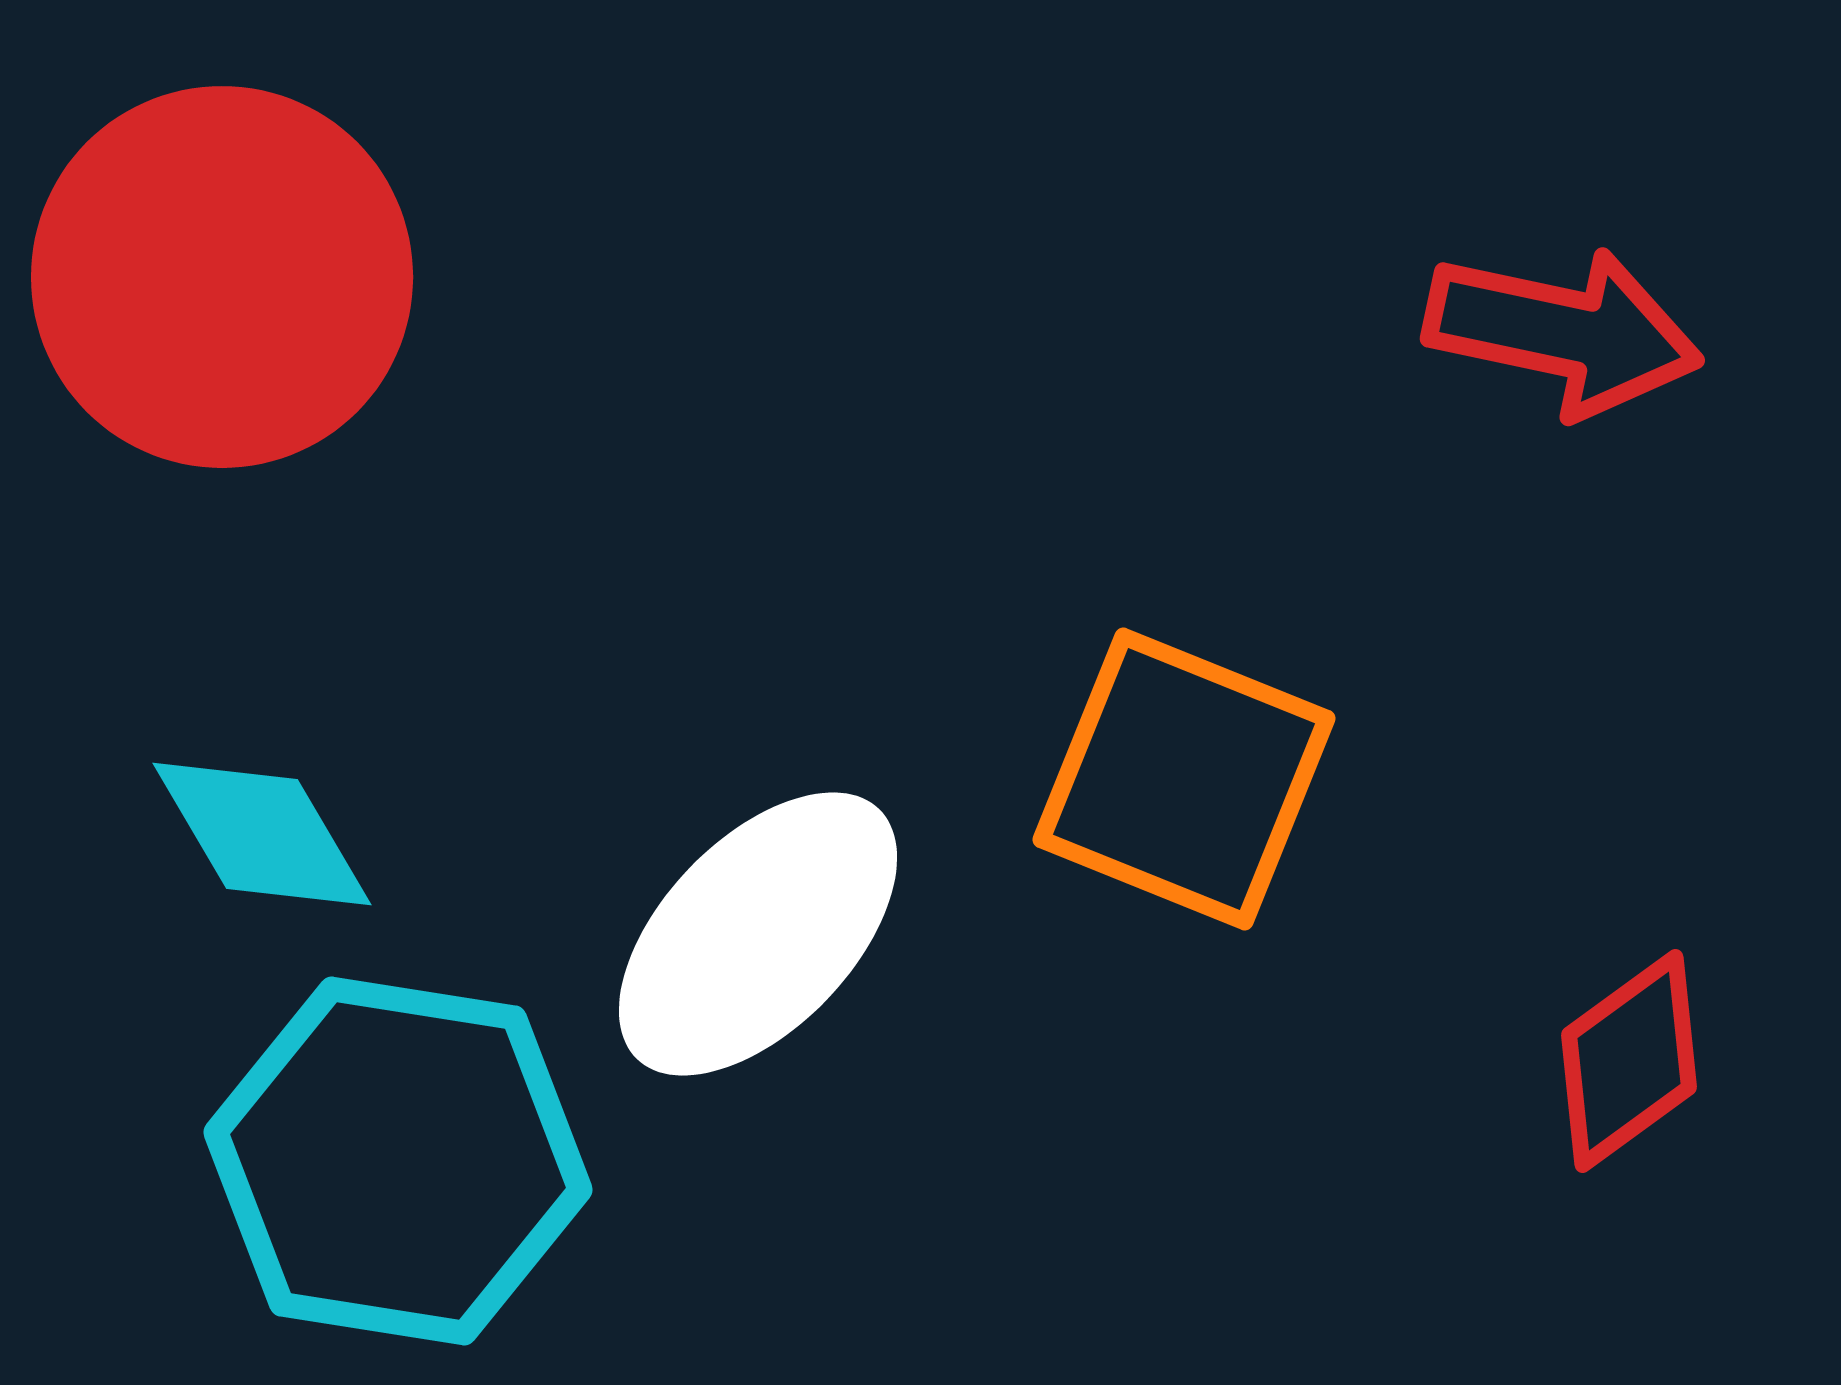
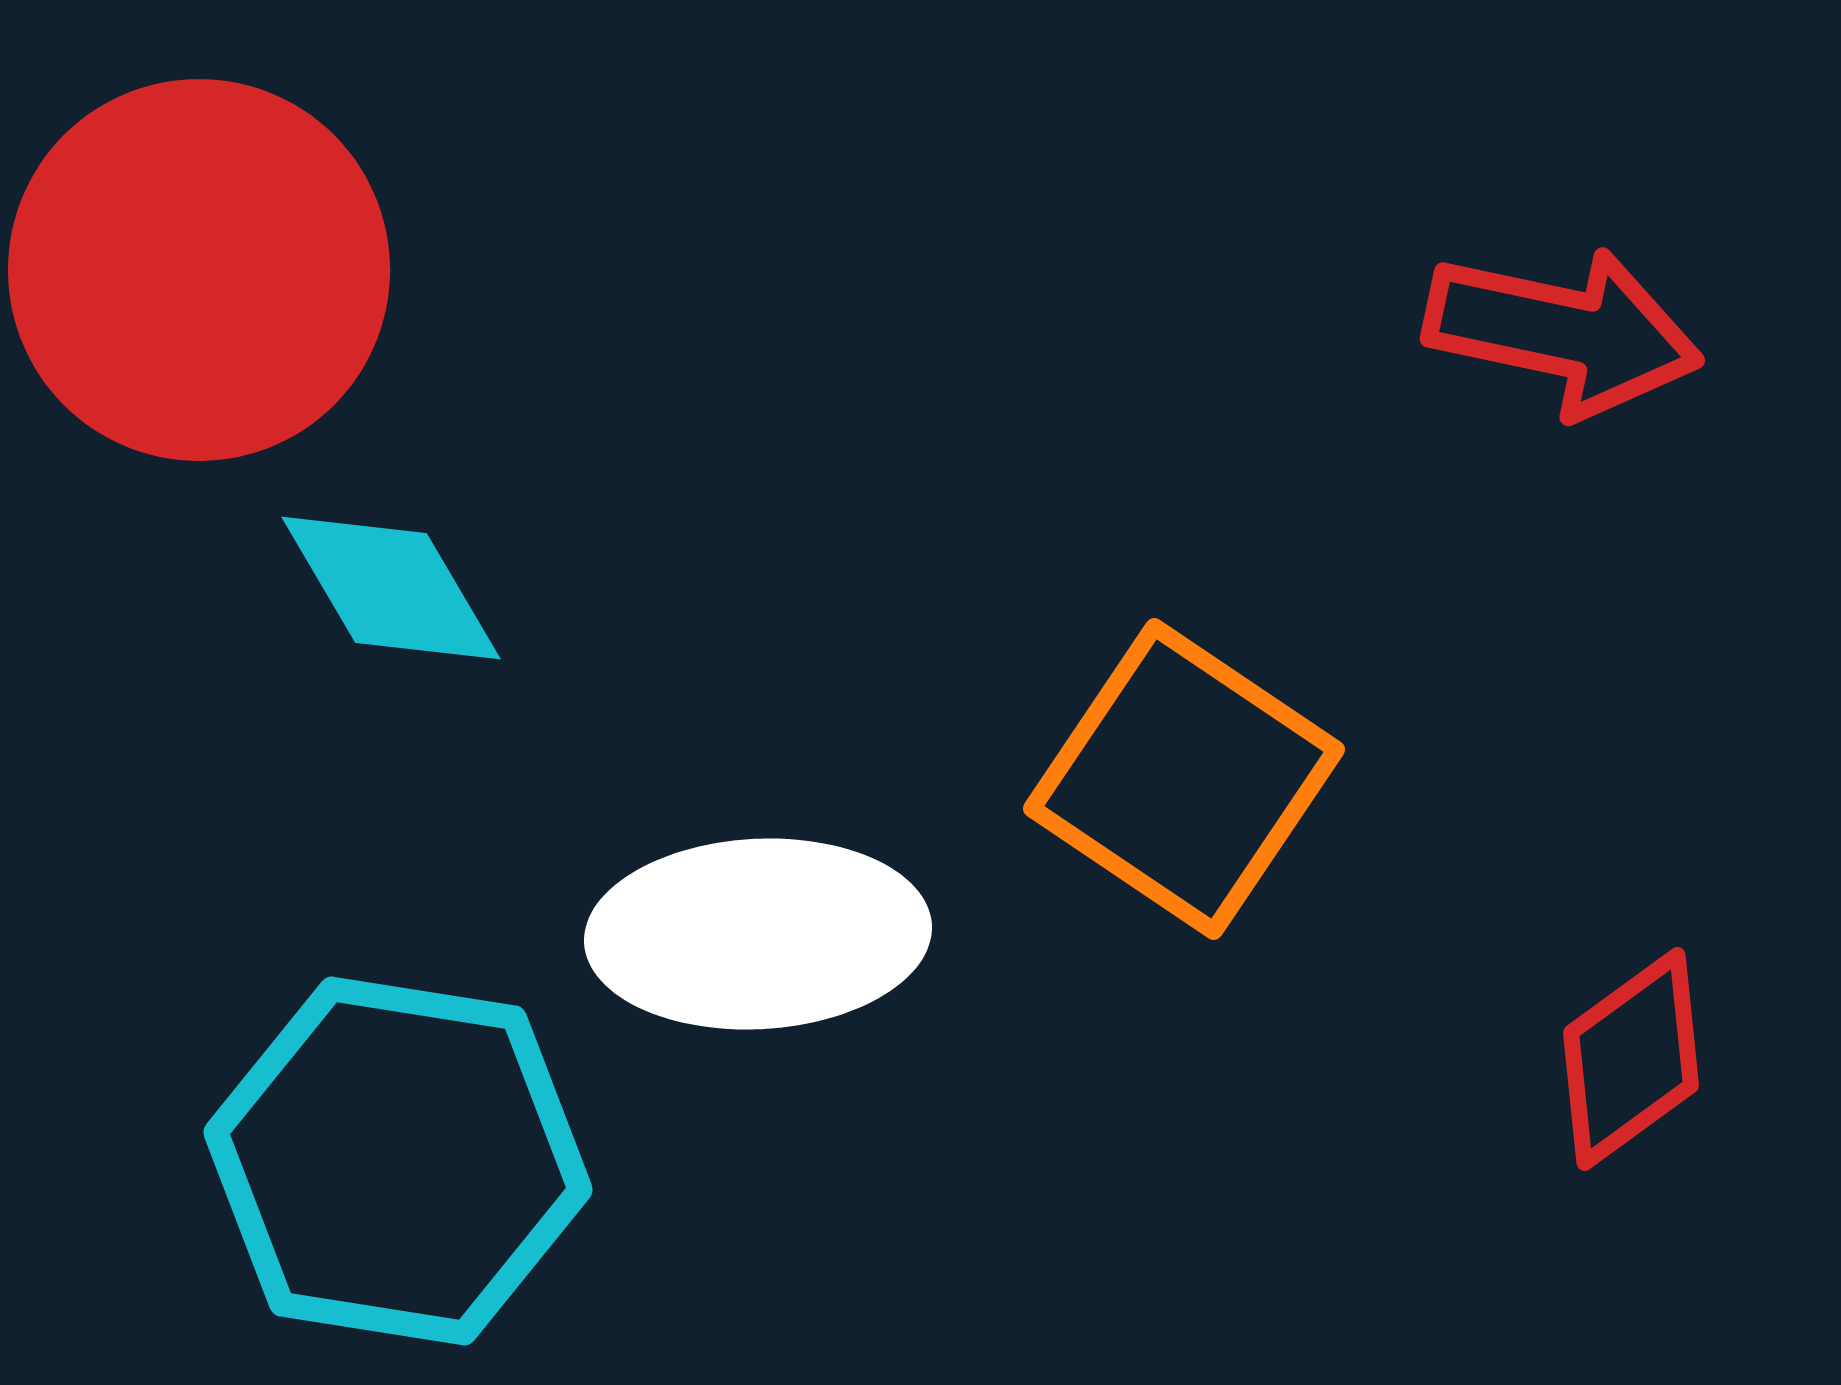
red circle: moved 23 px left, 7 px up
orange square: rotated 12 degrees clockwise
cyan diamond: moved 129 px right, 246 px up
white ellipse: rotated 43 degrees clockwise
red diamond: moved 2 px right, 2 px up
